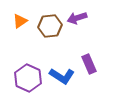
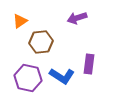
brown hexagon: moved 9 px left, 16 px down
purple rectangle: rotated 30 degrees clockwise
purple hexagon: rotated 12 degrees counterclockwise
